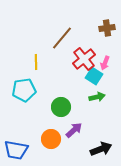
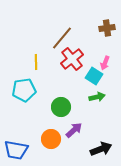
red cross: moved 12 px left
